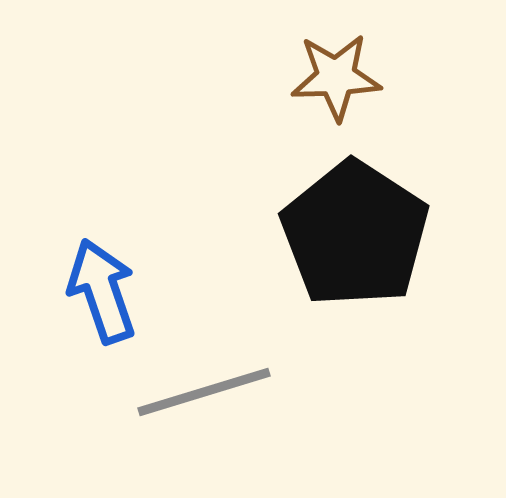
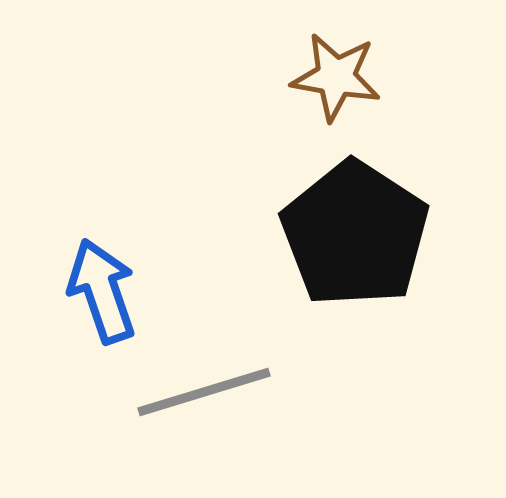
brown star: rotated 12 degrees clockwise
